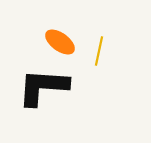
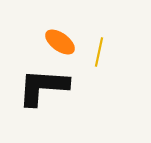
yellow line: moved 1 px down
